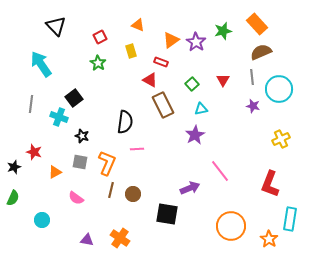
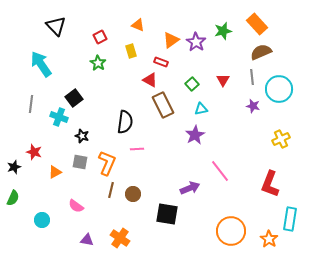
pink semicircle at (76, 198): moved 8 px down
orange circle at (231, 226): moved 5 px down
